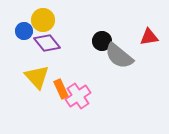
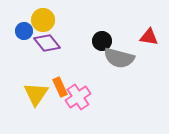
red triangle: rotated 18 degrees clockwise
gray semicircle: moved 2 px down; rotated 24 degrees counterclockwise
yellow triangle: moved 1 px left, 17 px down; rotated 16 degrees clockwise
orange rectangle: moved 1 px left, 2 px up
pink cross: moved 1 px down
